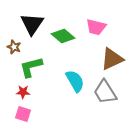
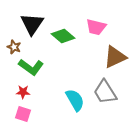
brown triangle: moved 3 px right, 2 px up
green L-shape: rotated 130 degrees counterclockwise
cyan semicircle: moved 19 px down
